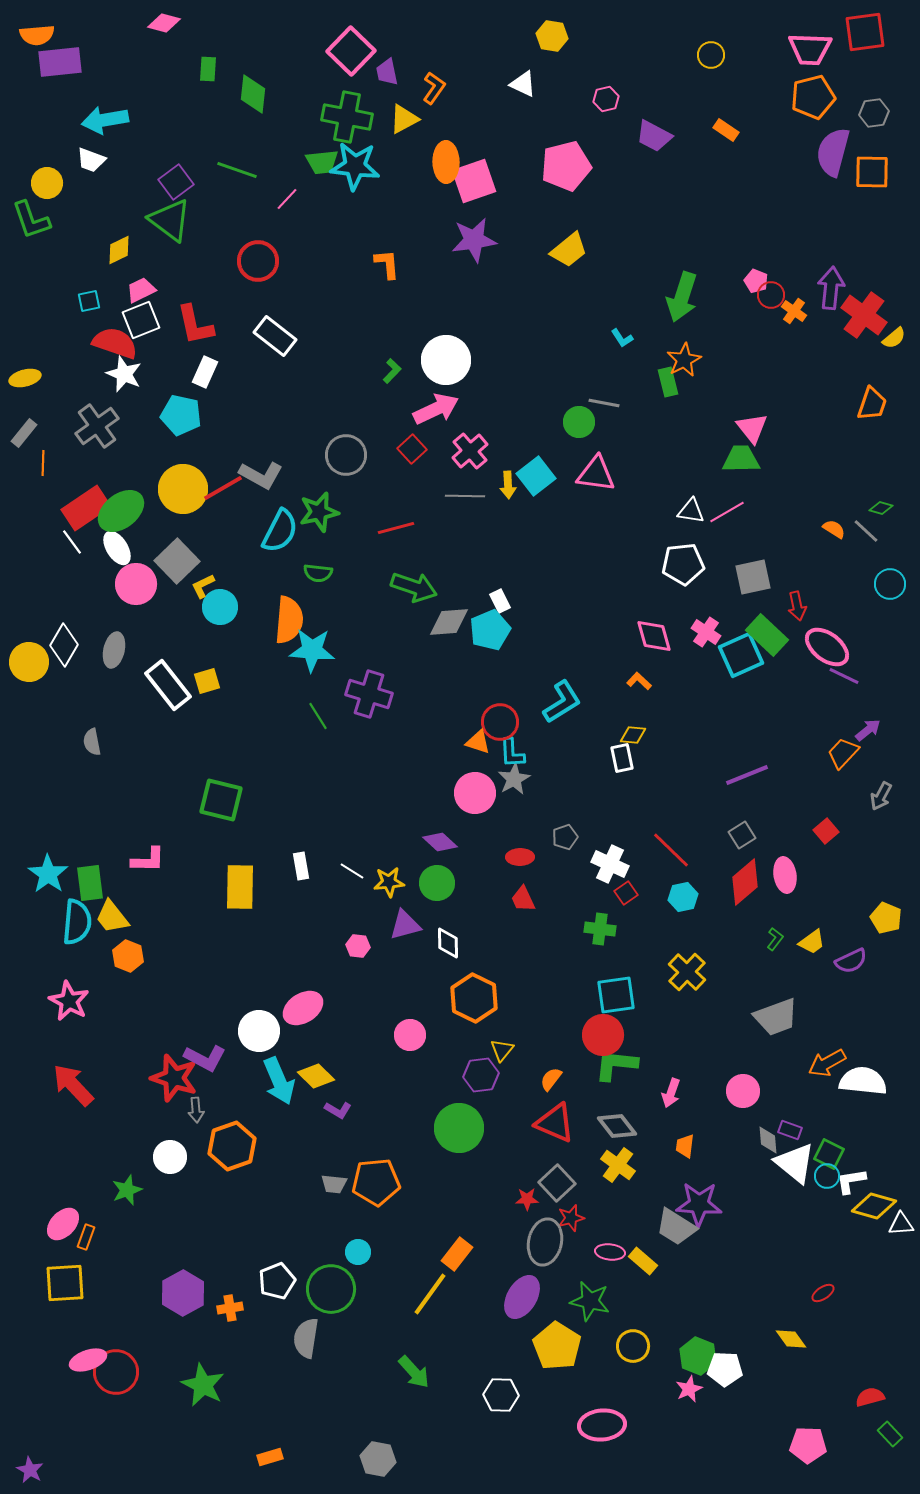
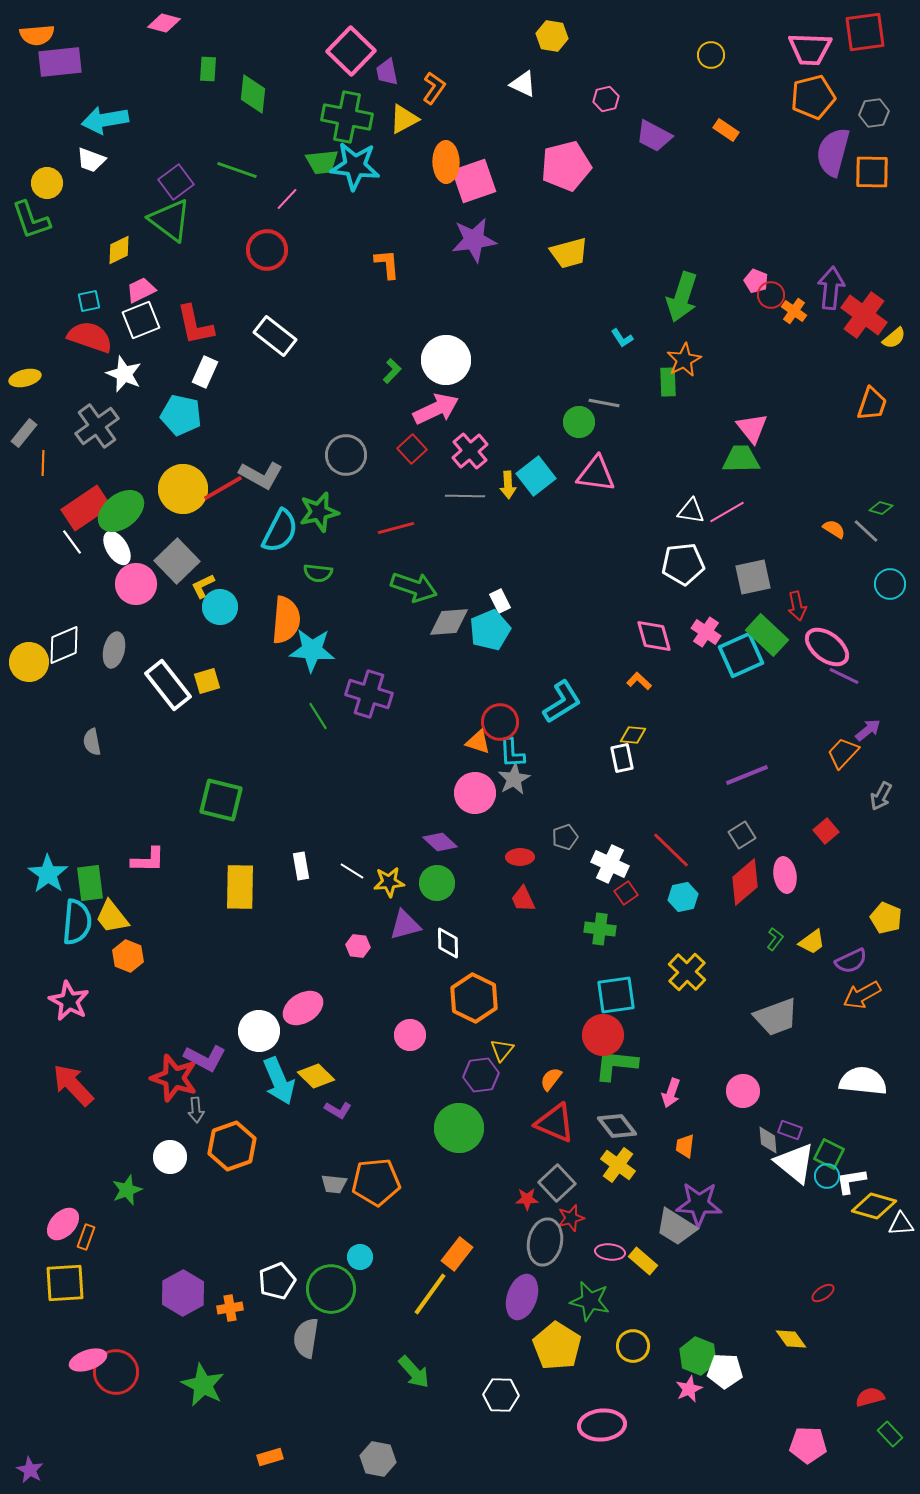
yellow trapezoid at (569, 250): moved 3 px down; rotated 24 degrees clockwise
red circle at (258, 261): moved 9 px right, 11 px up
red semicircle at (115, 343): moved 25 px left, 6 px up
green rectangle at (668, 382): rotated 12 degrees clockwise
orange semicircle at (289, 620): moved 3 px left
white diamond at (64, 645): rotated 36 degrees clockwise
orange arrow at (827, 1063): moved 35 px right, 68 px up
cyan circle at (358, 1252): moved 2 px right, 5 px down
purple ellipse at (522, 1297): rotated 12 degrees counterclockwise
white pentagon at (725, 1369): moved 2 px down
